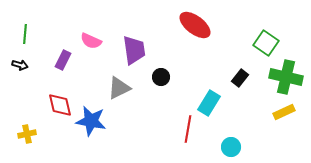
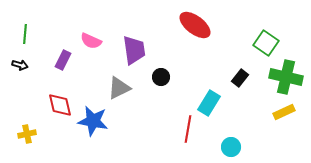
blue star: moved 2 px right
